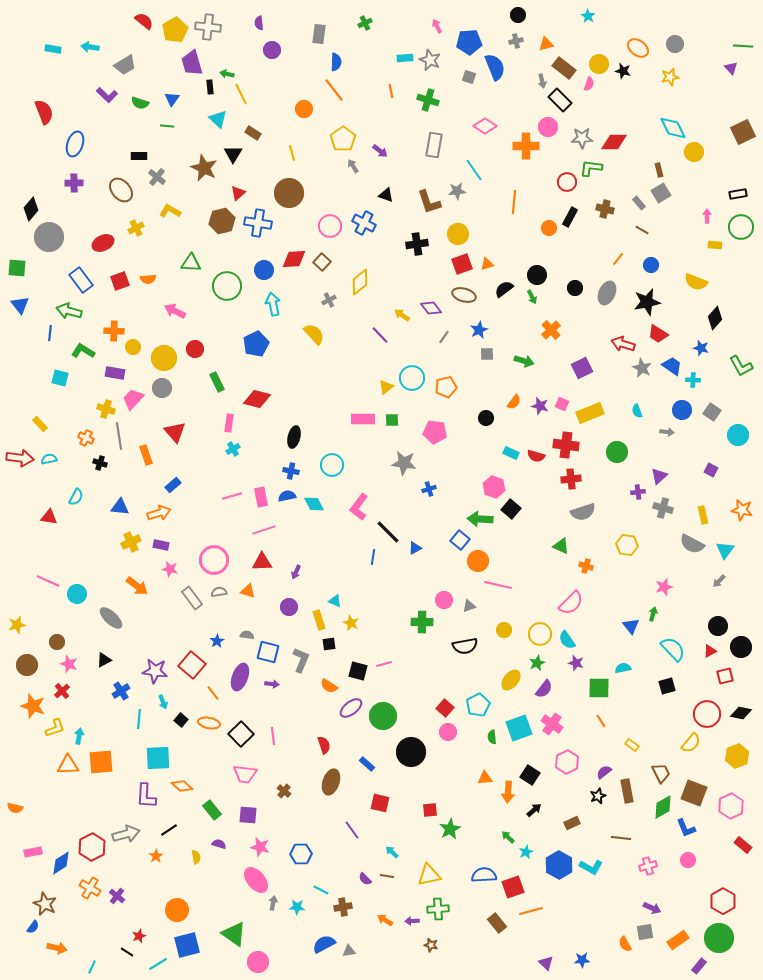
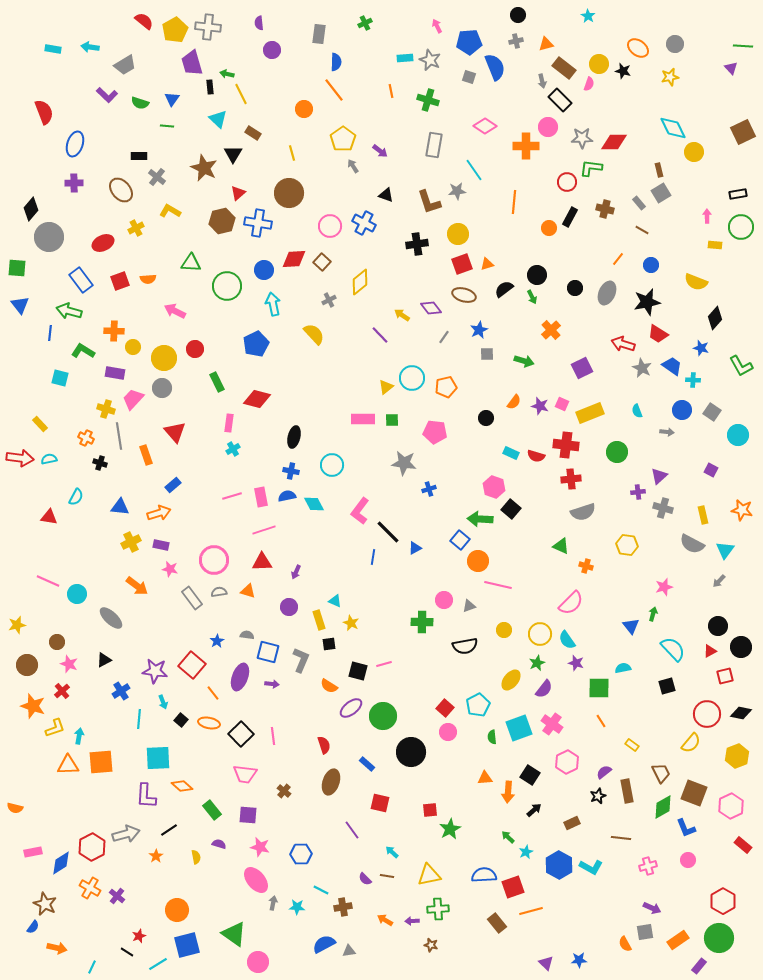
pink L-shape at (359, 507): moved 1 px right, 4 px down
blue star at (582, 960): moved 3 px left
